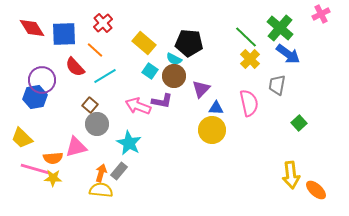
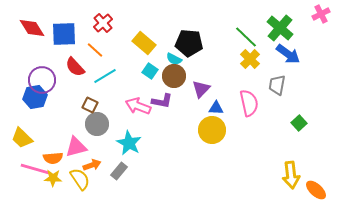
brown square: rotated 14 degrees counterclockwise
orange arrow: moved 9 px left, 8 px up; rotated 54 degrees clockwise
yellow semicircle: moved 21 px left, 11 px up; rotated 50 degrees clockwise
